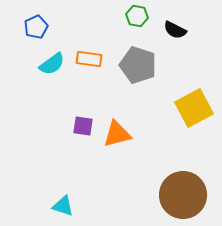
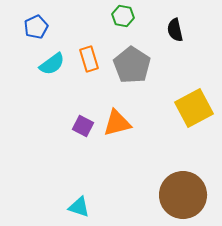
green hexagon: moved 14 px left
black semicircle: rotated 50 degrees clockwise
orange rectangle: rotated 65 degrees clockwise
gray pentagon: moved 6 px left; rotated 15 degrees clockwise
purple square: rotated 20 degrees clockwise
orange triangle: moved 11 px up
cyan triangle: moved 16 px right, 1 px down
